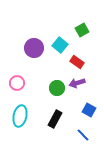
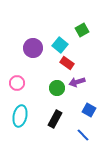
purple circle: moved 1 px left
red rectangle: moved 10 px left, 1 px down
purple arrow: moved 1 px up
